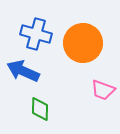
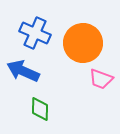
blue cross: moved 1 px left, 1 px up; rotated 8 degrees clockwise
pink trapezoid: moved 2 px left, 11 px up
